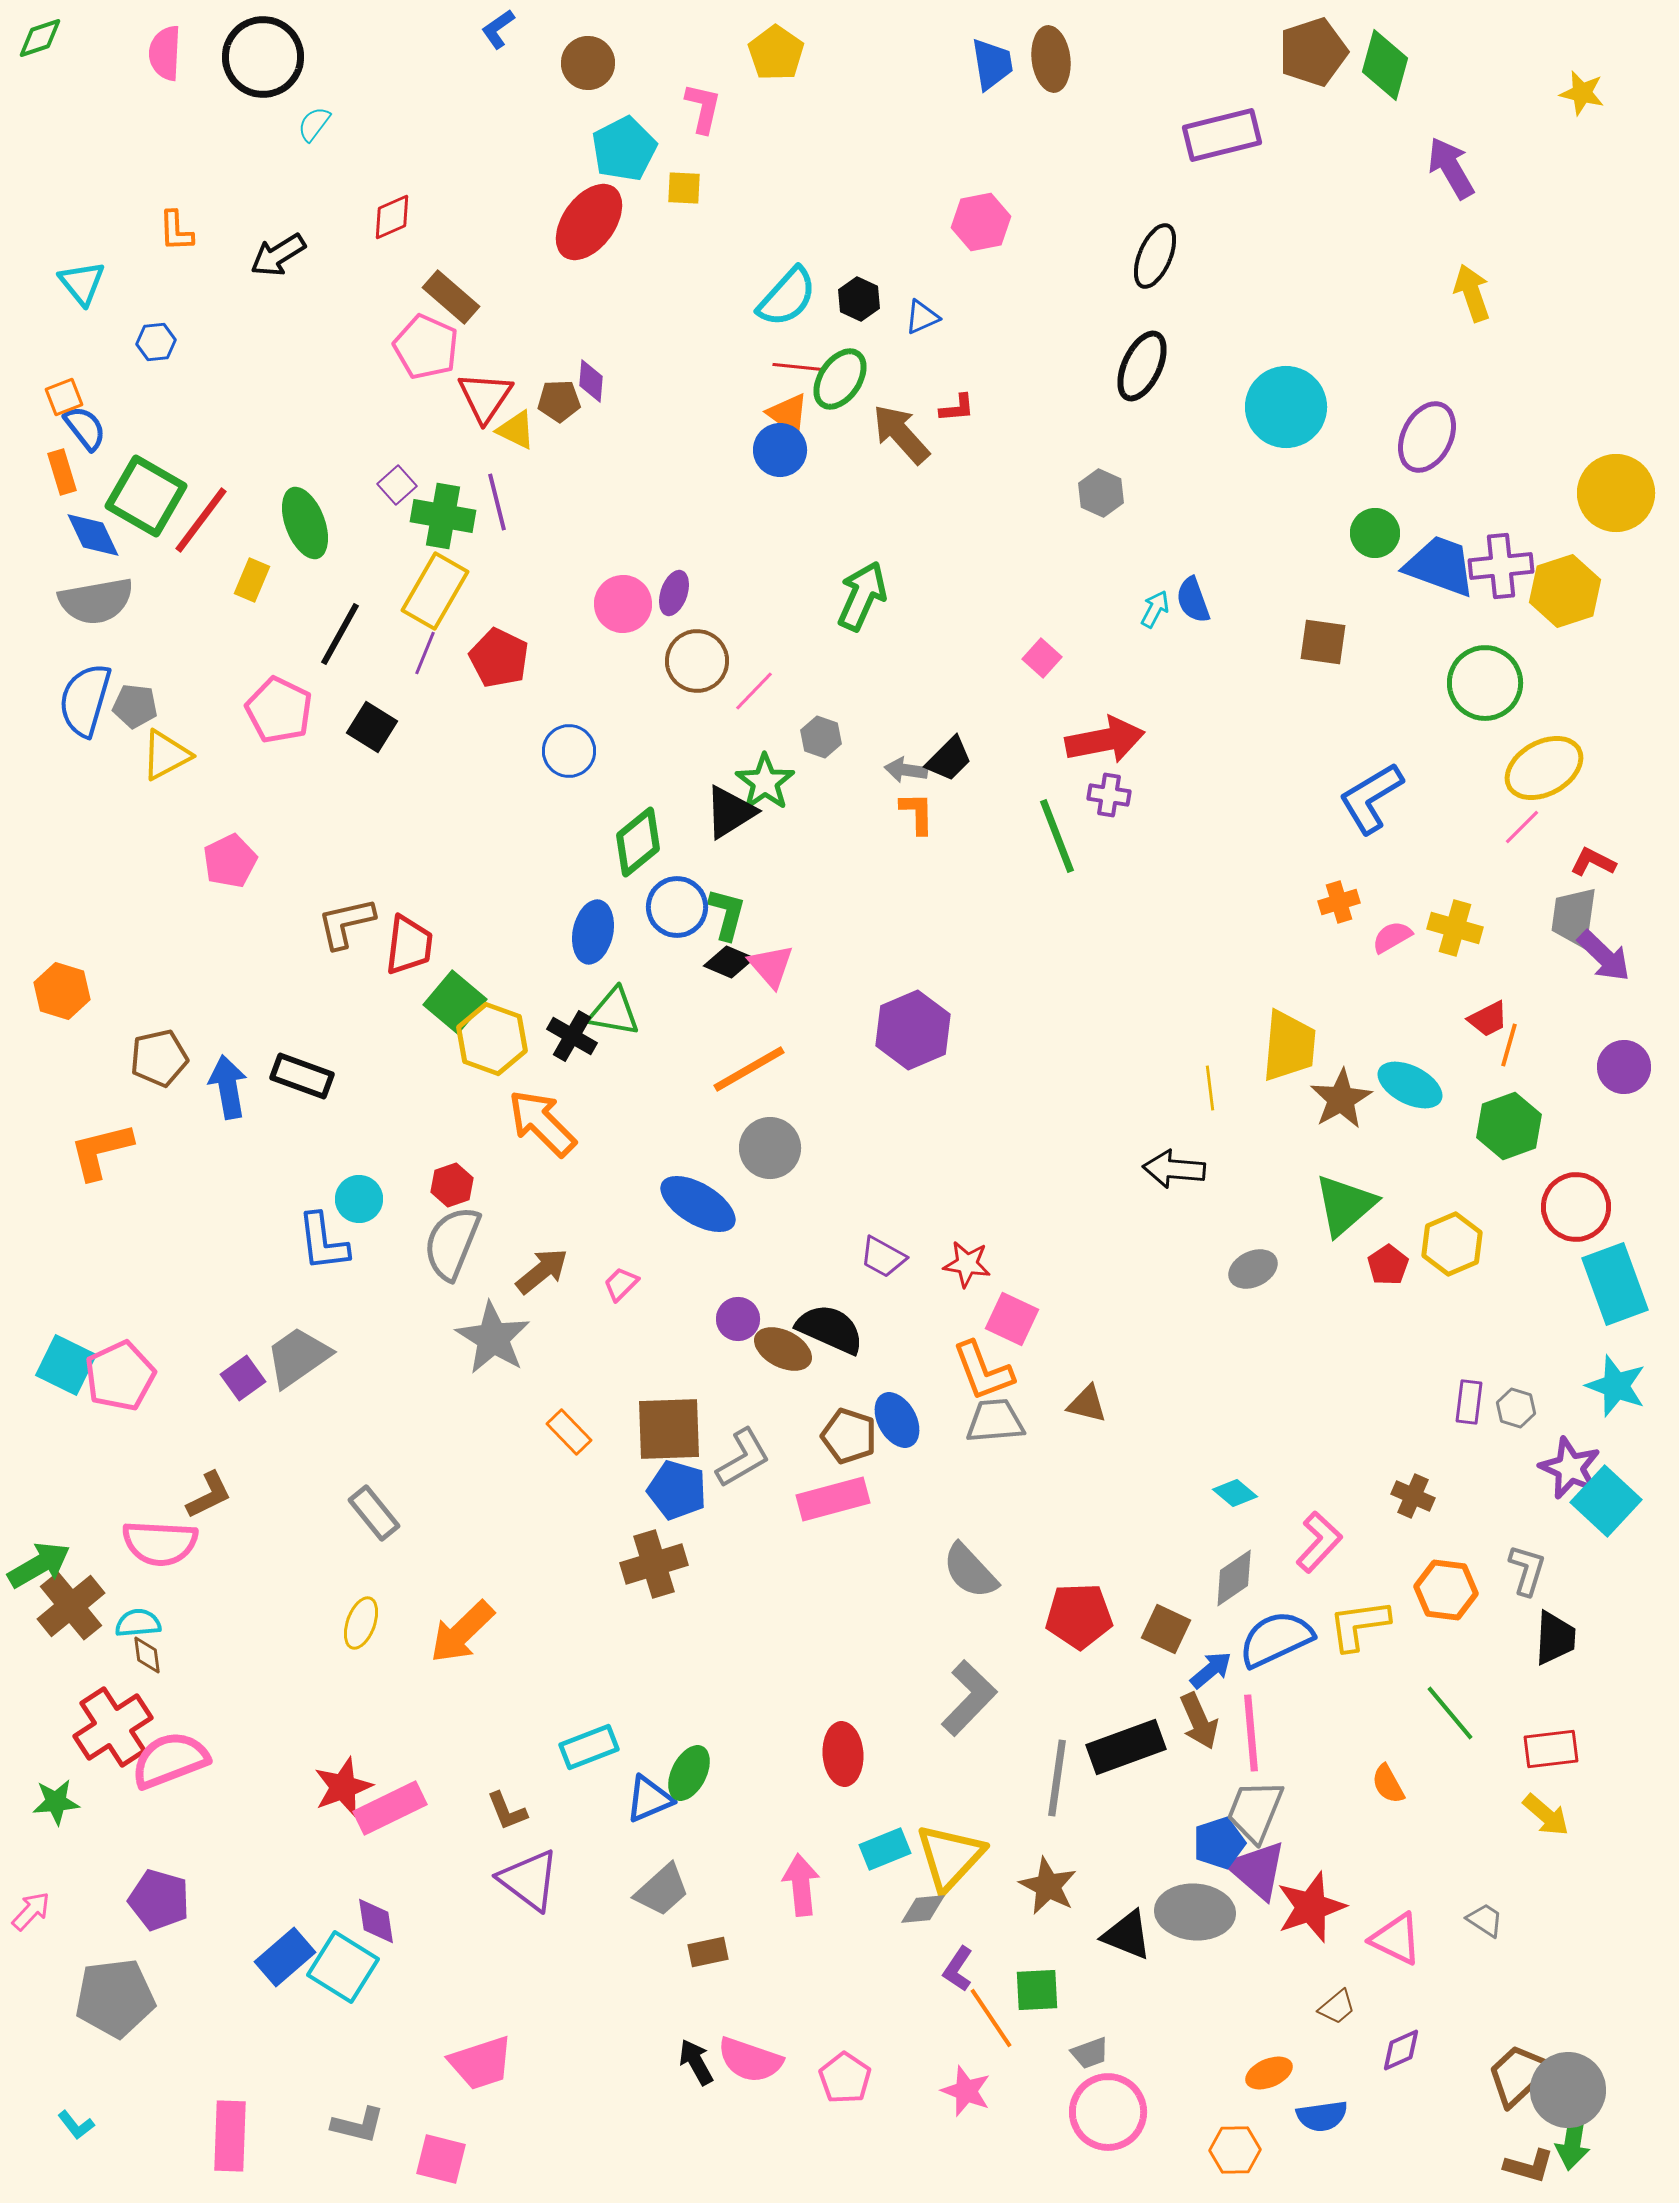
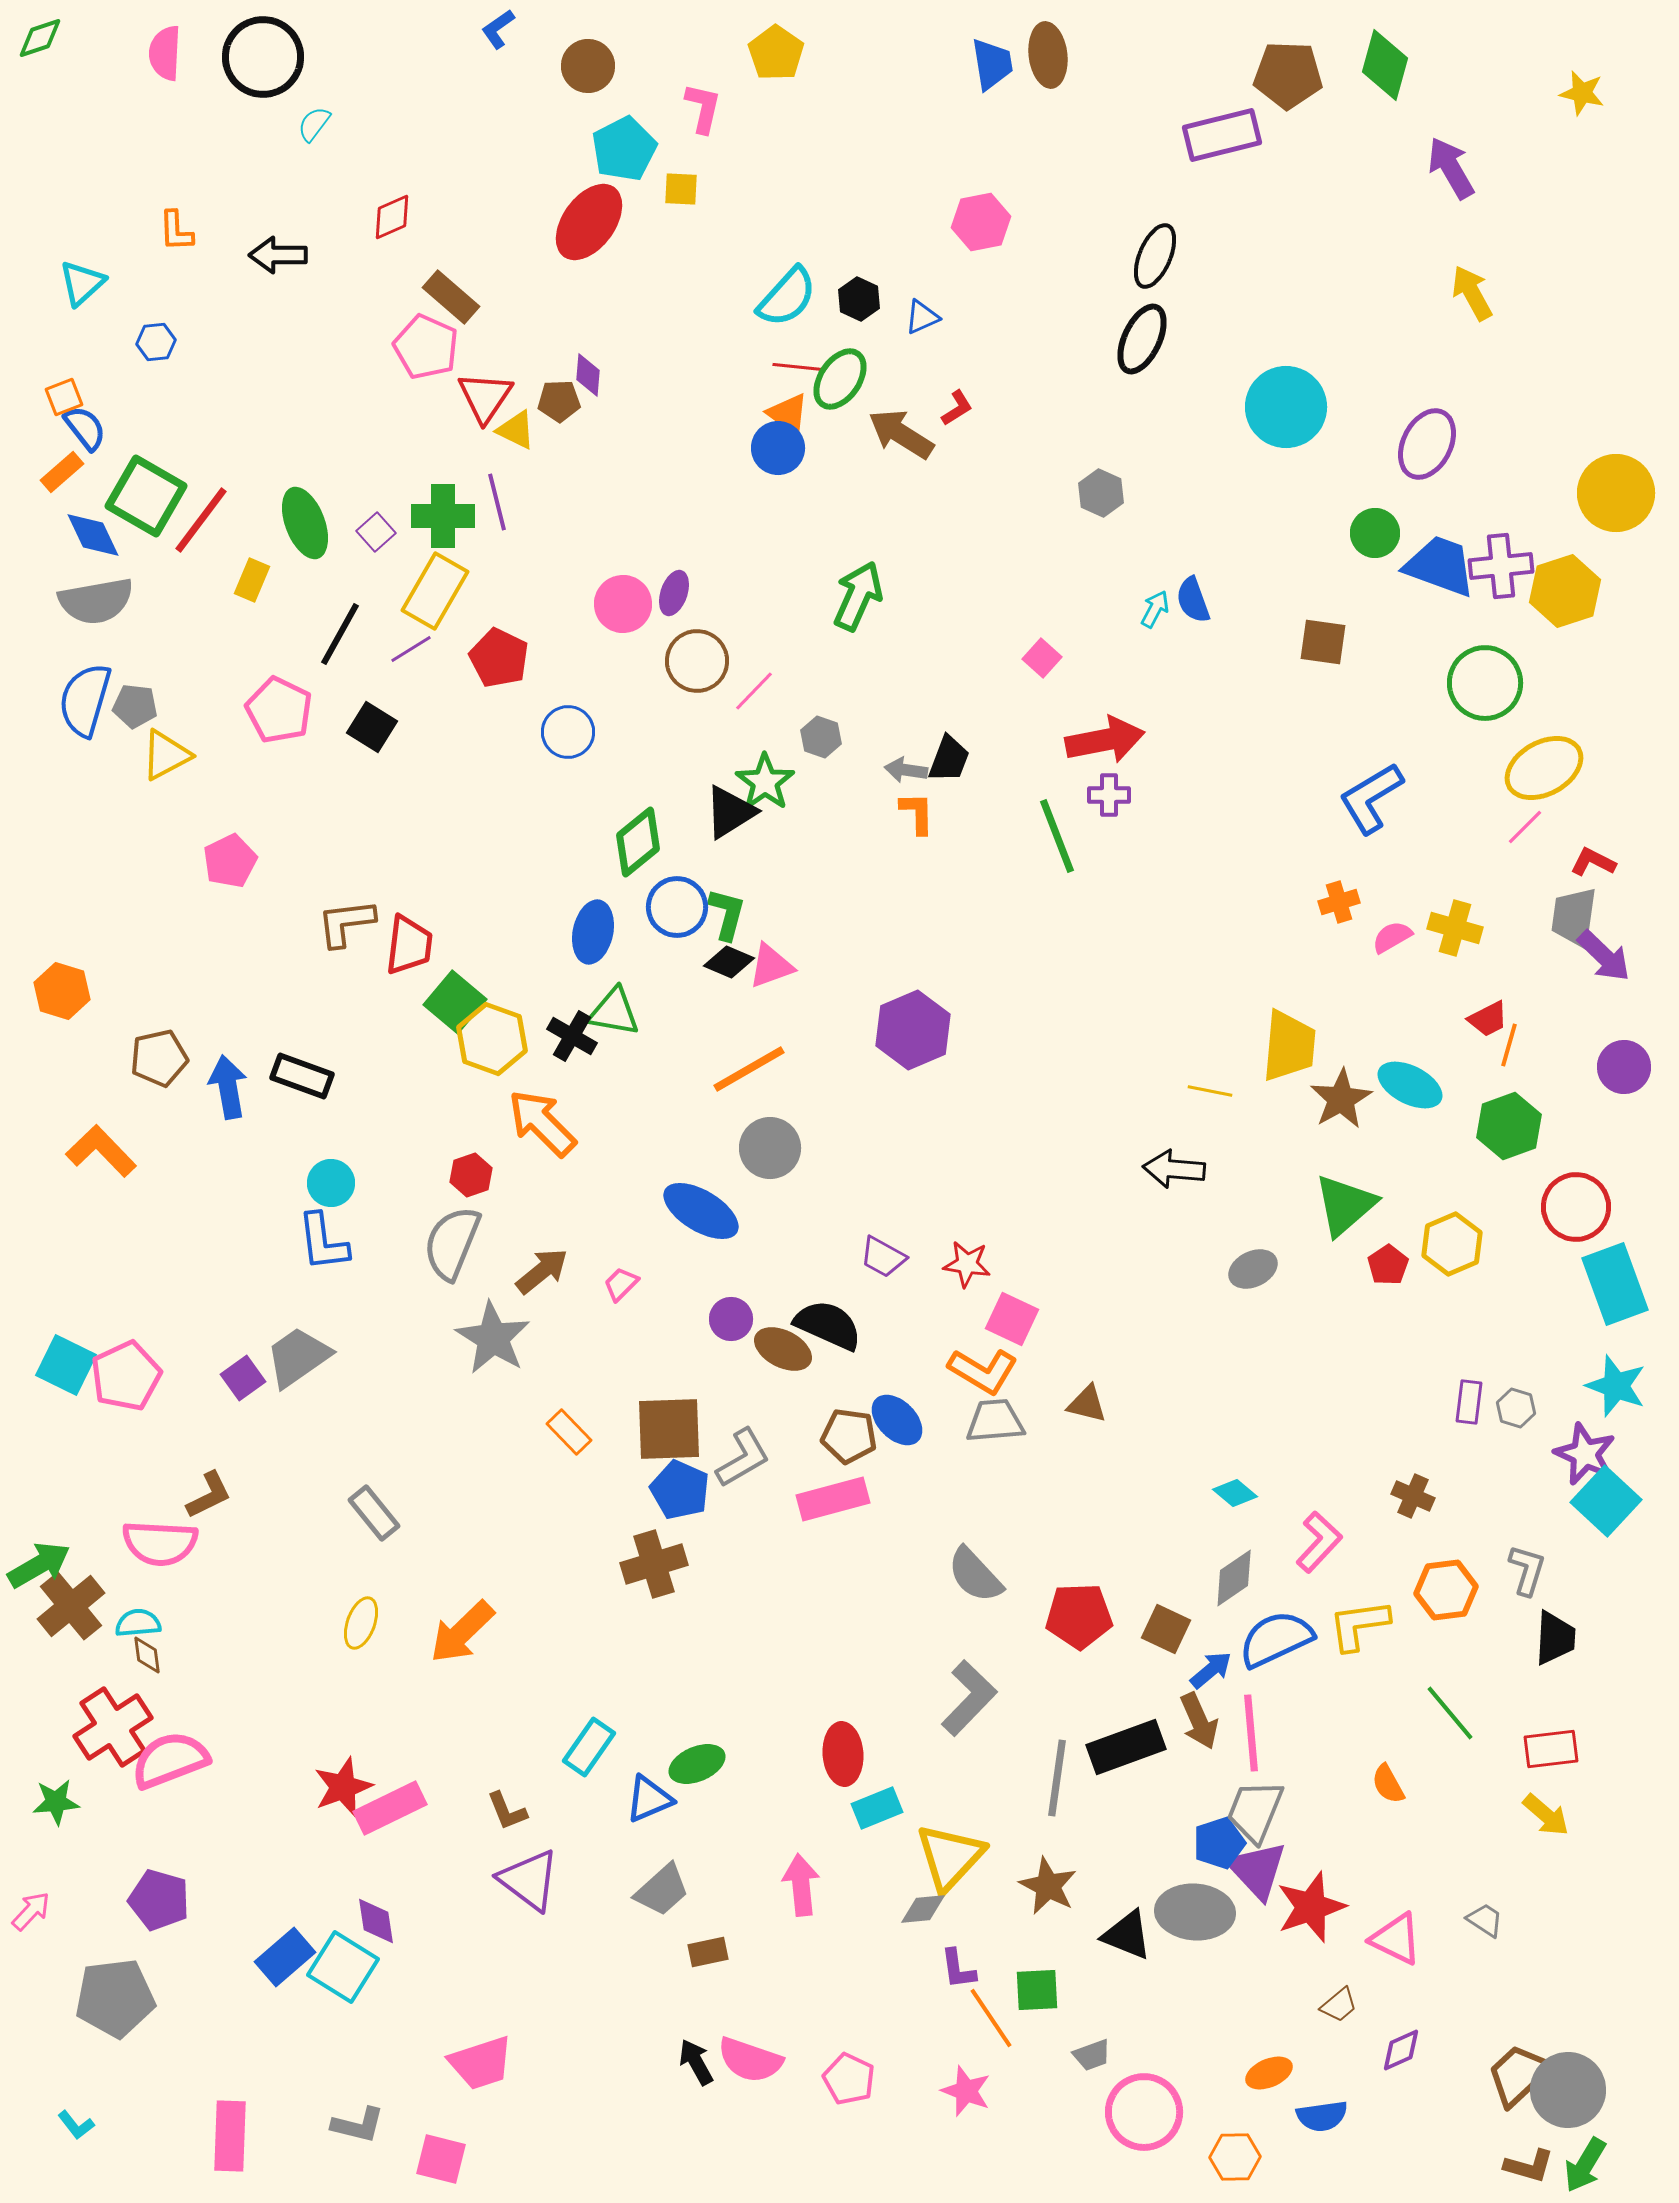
brown pentagon at (1313, 52): moved 25 px left, 23 px down; rotated 20 degrees clockwise
brown ellipse at (1051, 59): moved 3 px left, 4 px up
brown circle at (588, 63): moved 3 px down
yellow square at (684, 188): moved 3 px left, 1 px down
black arrow at (278, 255): rotated 32 degrees clockwise
cyan triangle at (82, 283): rotated 27 degrees clockwise
yellow arrow at (1472, 293): rotated 10 degrees counterclockwise
black ellipse at (1142, 366): moved 27 px up
purple diamond at (591, 381): moved 3 px left, 6 px up
red L-shape at (957, 408): rotated 27 degrees counterclockwise
brown arrow at (901, 434): rotated 16 degrees counterclockwise
purple ellipse at (1427, 437): moved 7 px down
blue circle at (780, 450): moved 2 px left, 2 px up
orange rectangle at (62, 472): rotated 66 degrees clockwise
purple square at (397, 485): moved 21 px left, 47 px down
green cross at (443, 516): rotated 10 degrees counterclockwise
green arrow at (862, 596): moved 4 px left
purple line at (425, 653): moved 14 px left, 4 px up; rotated 36 degrees clockwise
blue circle at (569, 751): moved 1 px left, 19 px up
black trapezoid at (949, 759): rotated 24 degrees counterclockwise
purple cross at (1109, 795): rotated 9 degrees counterclockwise
pink line at (1522, 827): moved 3 px right
brown L-shape at (346, 923): rotated 6 degrees clockwise
pink triangle at (771, 966): rotated 51 degrees clockwise
yellow line at (1210, 1088): moved 3 px down; rotated 72 degrees counterclockwise
orange L-shape at (101, 1151): rotated 60 degrees clockwise
red hexagon at (452, 1185): moved 19 px right, 10 px up
cyan circle at (359, 1199): moved 28 px left, 16 px up
blue ellipse at (698, 1204): moved 3 px right, 7 px down
purple circle at (738, 1319): moved 7 px left
black semicircle at (830, 1329): moved 2 px left, 4 px up
orange L-shape at (983, 1371): rotated 38 degrees counterclockwise
pink pentagon at (120, 1376): moved 6 px right
blue ellipse at (897, 1420): rotated 16 degrees counterclockwise
brown pentagon at (849, 1436): rotated 10 degrees counterclockwise
purple star at (1570, 1468): moved 15 px right, 14 px up
blue pentagon at (677, 1490): moved 3 px right; rotated 8 degrees clockwise
gray semicircle at (970, 1571): moved 5 px right, 4 px down
orange hexagon at (1446, 1590): rotated 14 degrees counterclockwise
cyan rectangle at (589, 1747): rotated 34 degrees counterclockwise
green ellipse at (689, 1773): moved 8 px right, 9 px up; rotated 40 degrees clockwise
cyan rectangle at (885, 1849): moved 8 px left, 41 px up
purple triangle at (1257, 1870): rotated 6 degrees clockwise
purple L-shape at (958, 1969): rotated 42 degrees counterclockwise
brown trapezoid at (1337, 2007): moved 2 px right, 2 px up
gray trapezoid at (1090, 2053): moved 2 px right, 2 px down
pink pentagon at (845, 2078): moved 4 px right, 1 px down; rotated 9 degrees counterclockwise
pink circle at (1108, 2112): moved 36 px right
green arrow at (1573, 2141): moved 12 px right, 24 px down; rotated 22 degrees clockwise
orange hexagon at (1235, 2150): moved 7 px down
